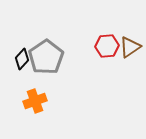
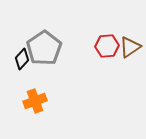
gray pentagon: moved 2 px left, 9 px up
